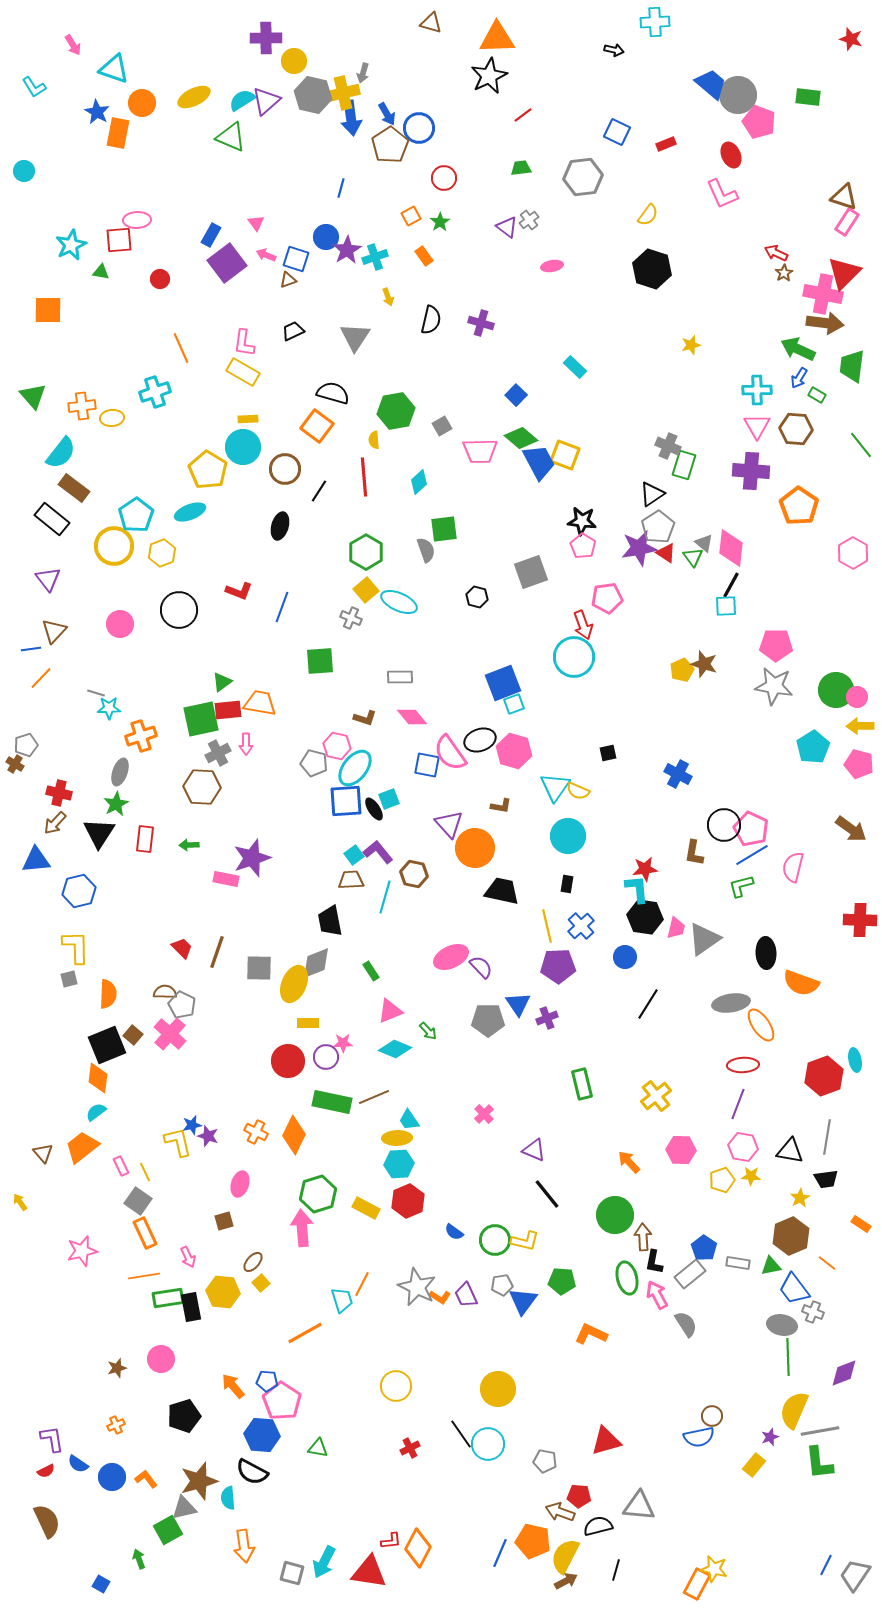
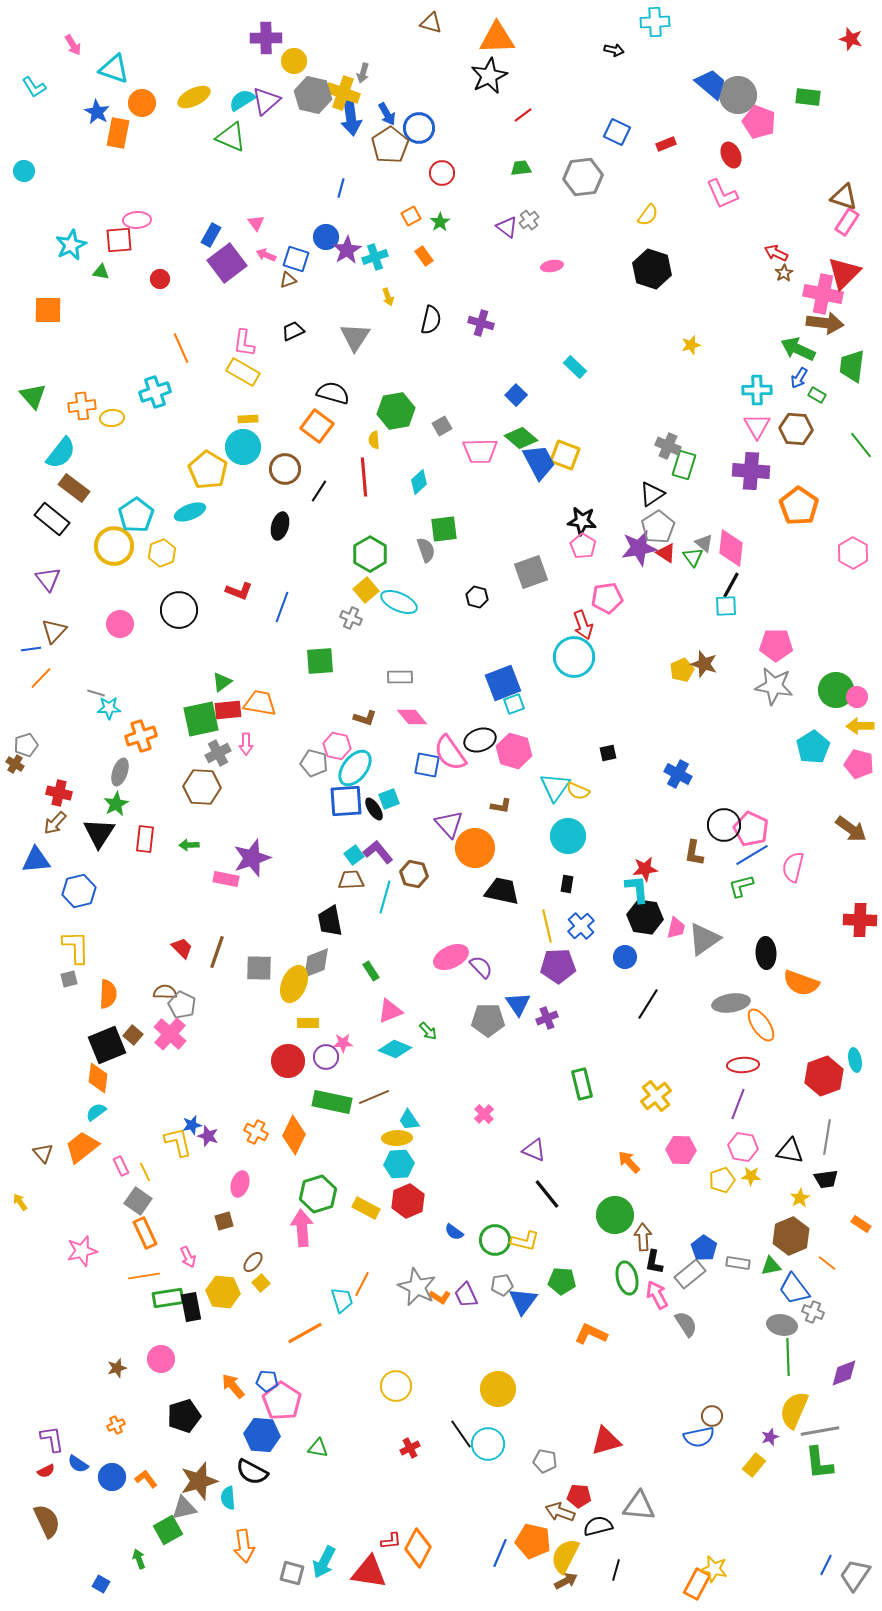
yellow cross at (343, 93): rotated 32 degrees clockwise
red circle at (444, 178): moved 2 px left, 5 px up
green hexagon at (366, 552): moved 4 px right, 2 px down
